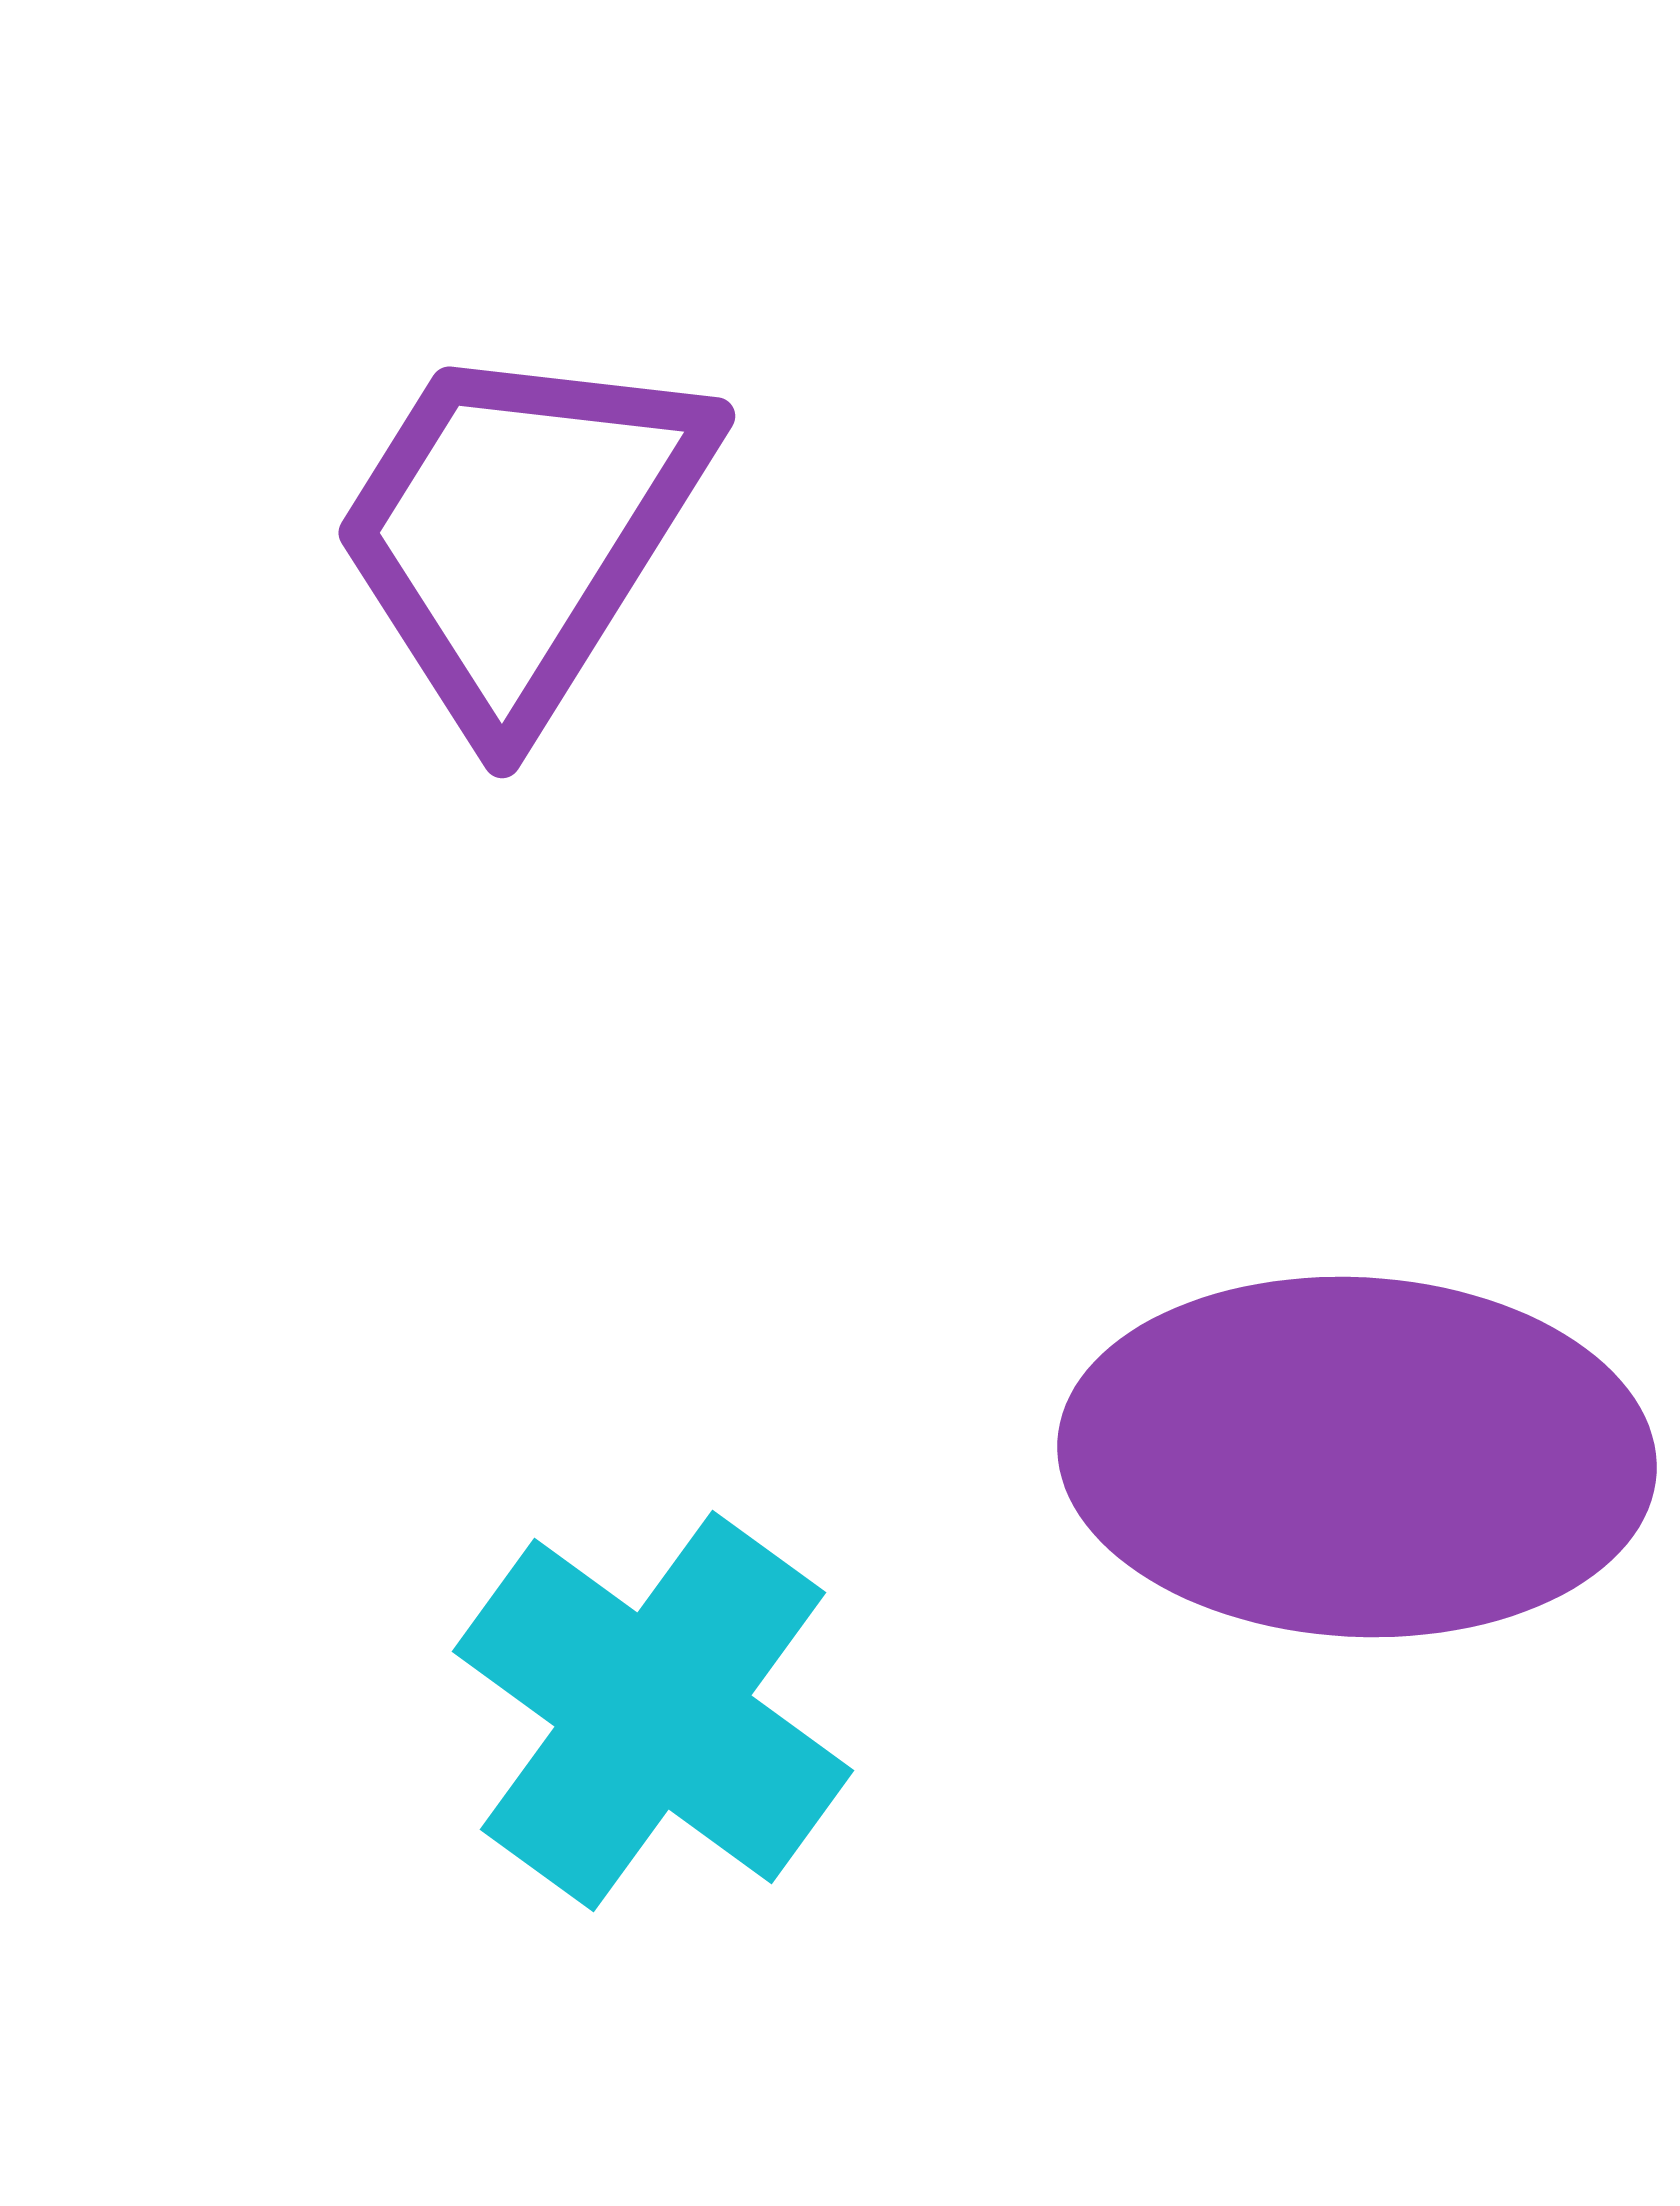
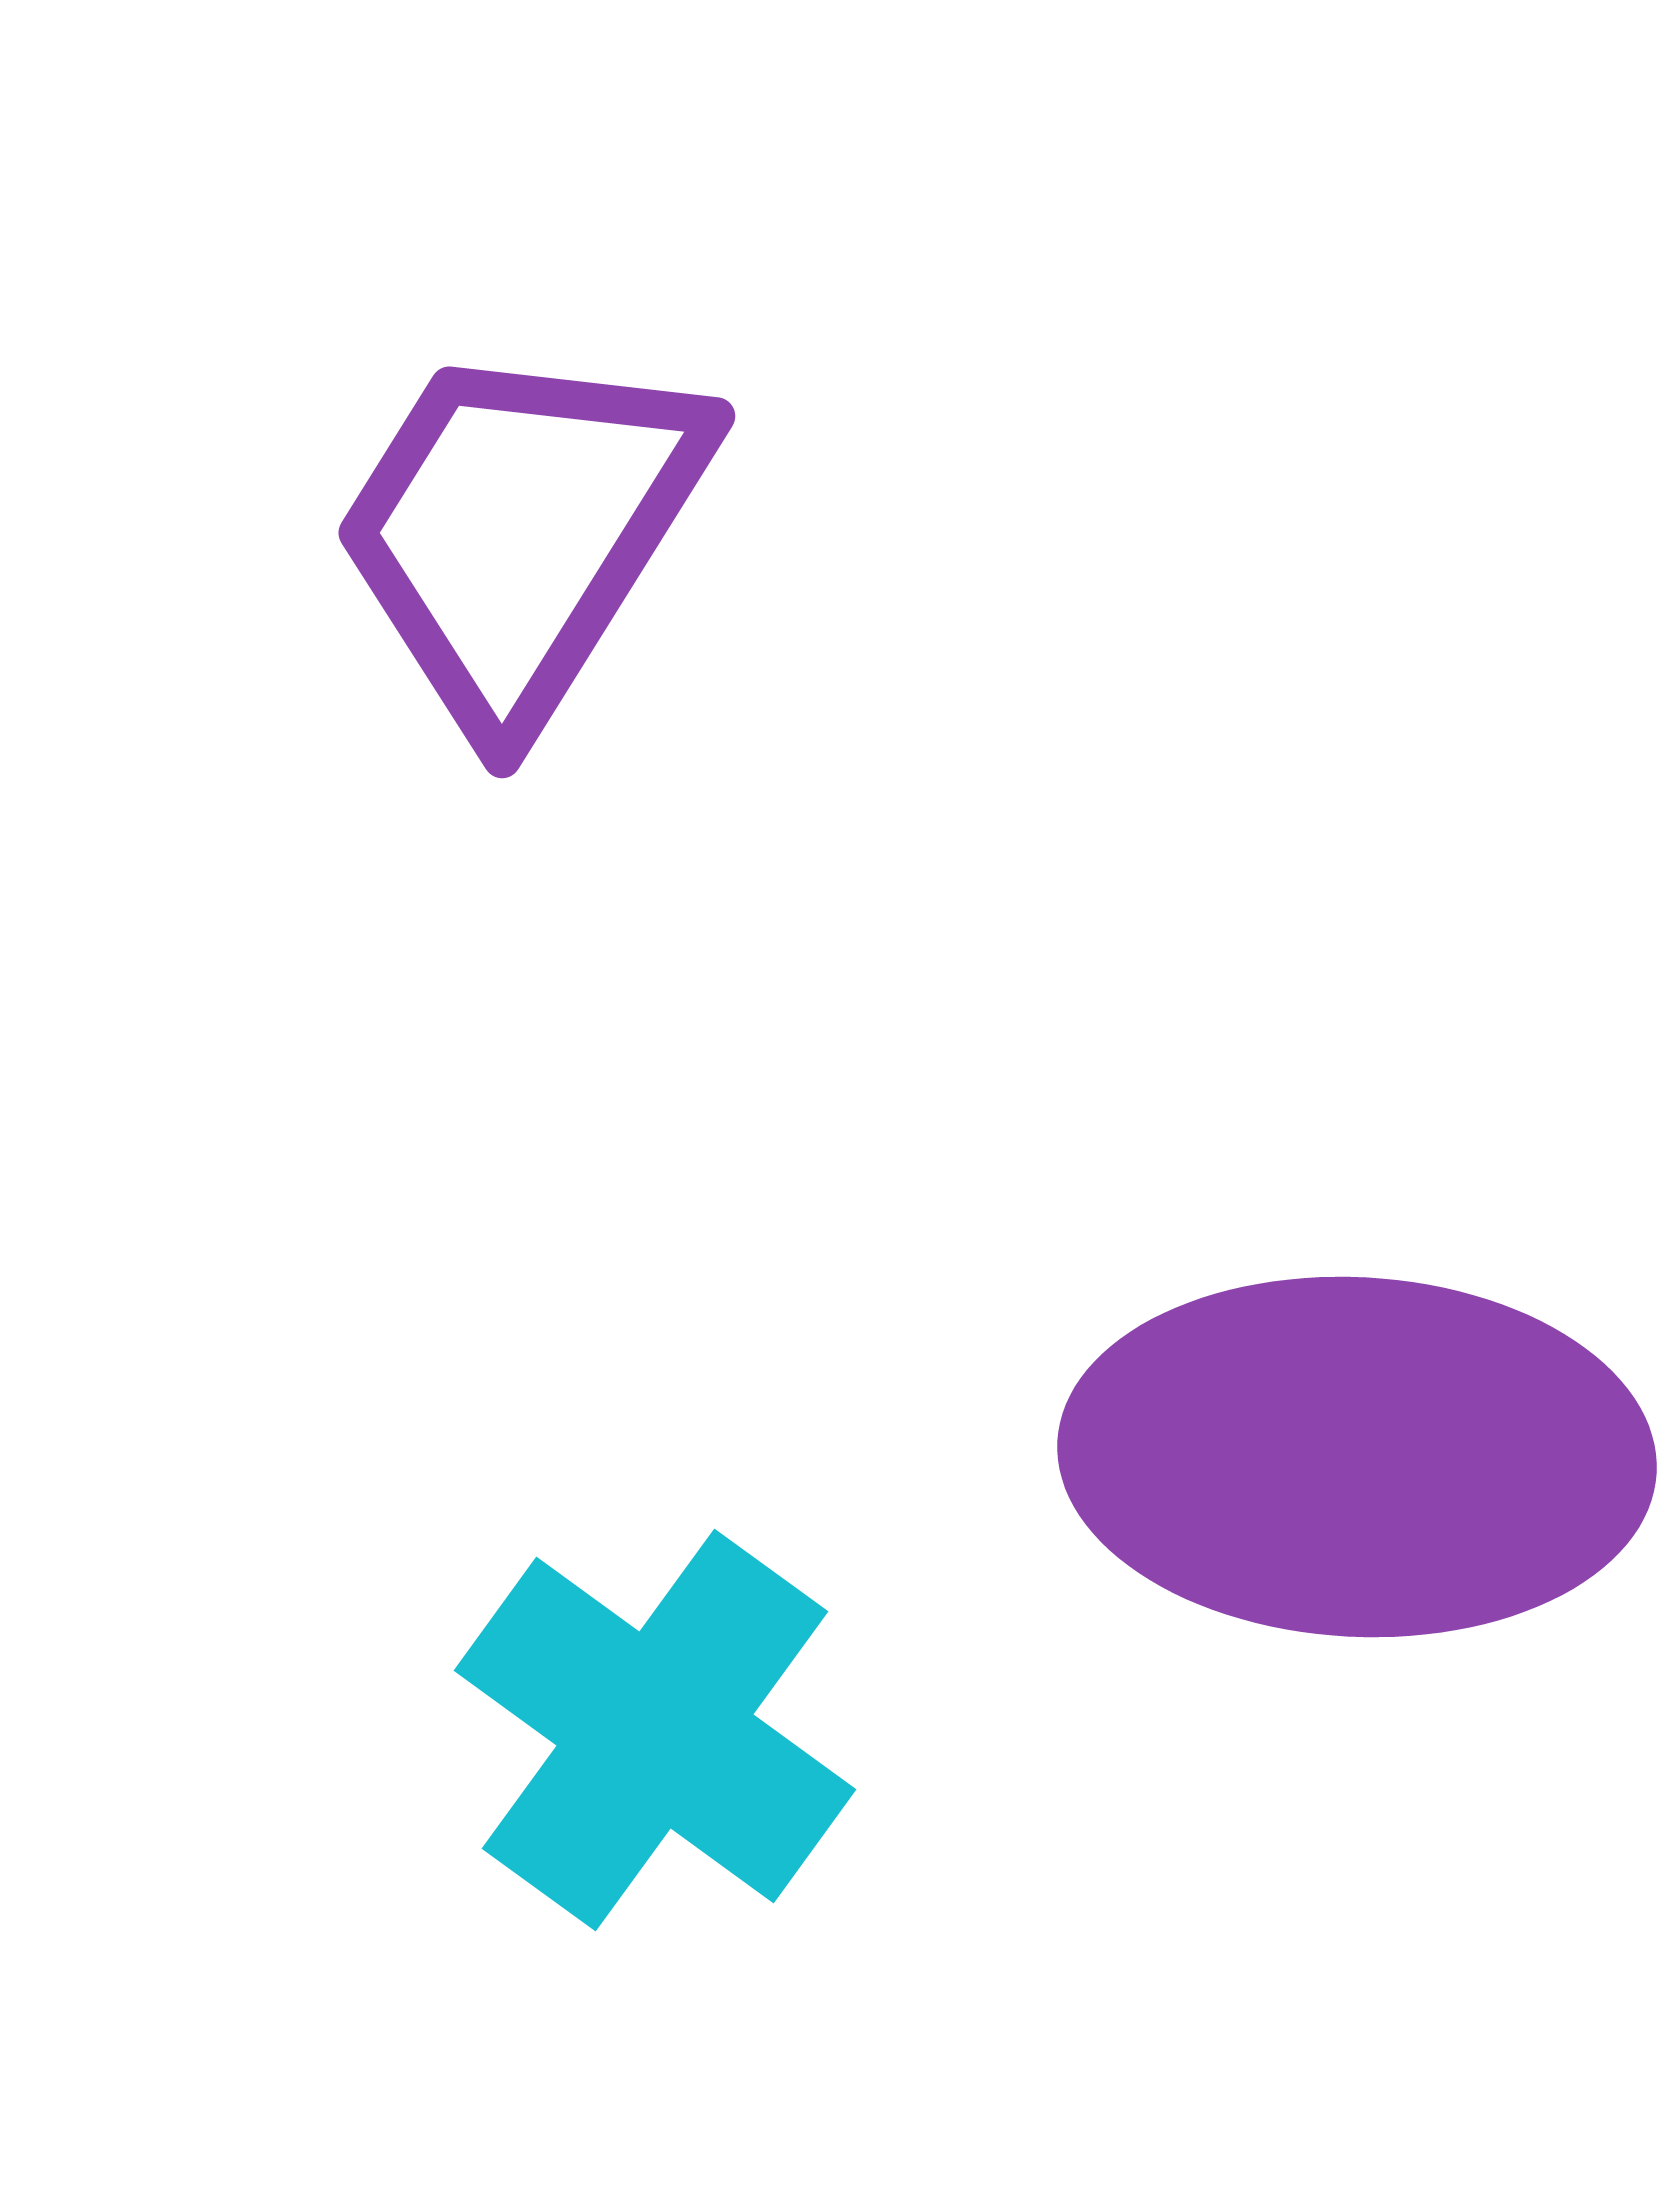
cyan cross: moved 2 px right, 19 px down
